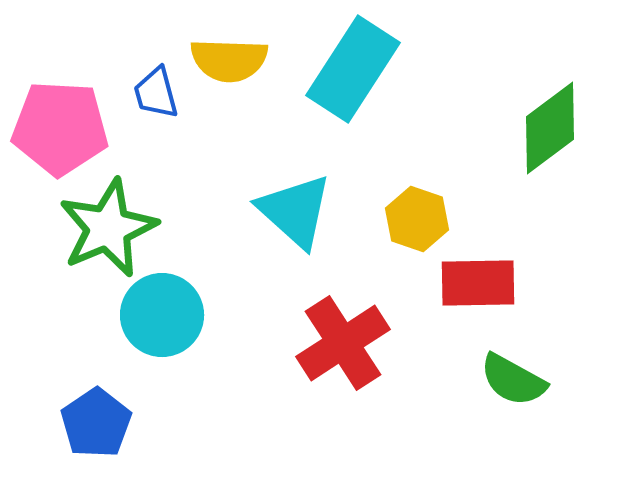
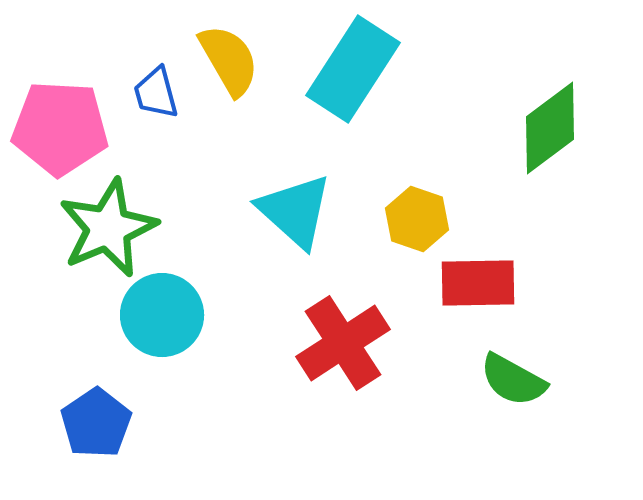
yellow semicircle: rotated 122 degrees counterclockwise
